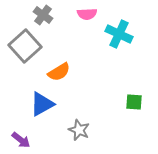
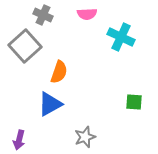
gray cross: rotated 12 degrees counterclockwise
cyan cross: moved 2 px right, 3 px down
orange semicircle: rotated 40 degrees counterclockwise
blue triangle: moved 8 px right
gray star: moved 6 px right, 7 px down; rotated 30 degrees clockwise
purple arrow: moved 2 px left; rotated 66 degrees clockwise
